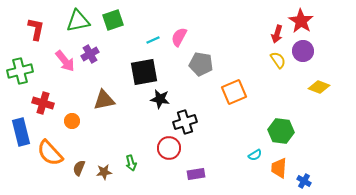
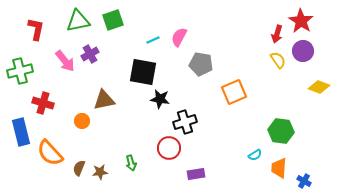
black square: moved 1 px left; rotated 20 degrees clockwise
orange circle: moved 10 px right
brown star: moved 4 px left
